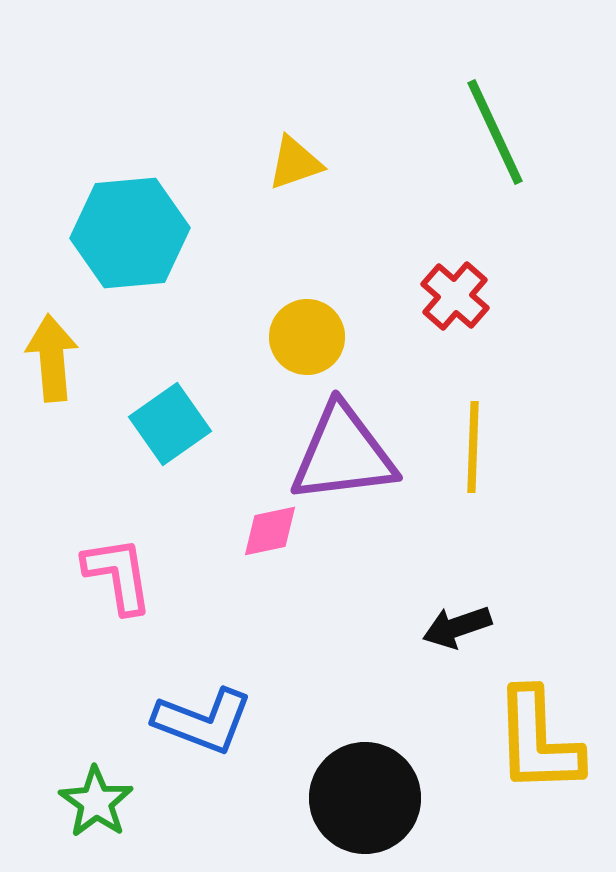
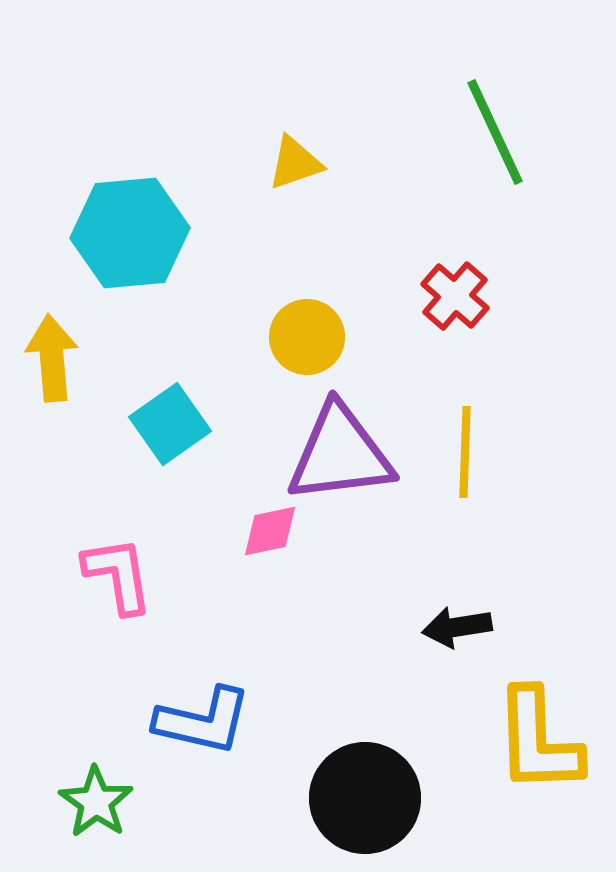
yellow line: moved 8 px left, 5 px down
purple triangle: moved 3 px left
black arrow: rotated 10 degrees clockwise
blue L-shape: rotated 8 degrees counterclockwise
